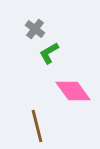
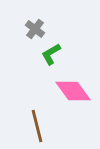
green L-shape: moved 2 px right, 1 px down
